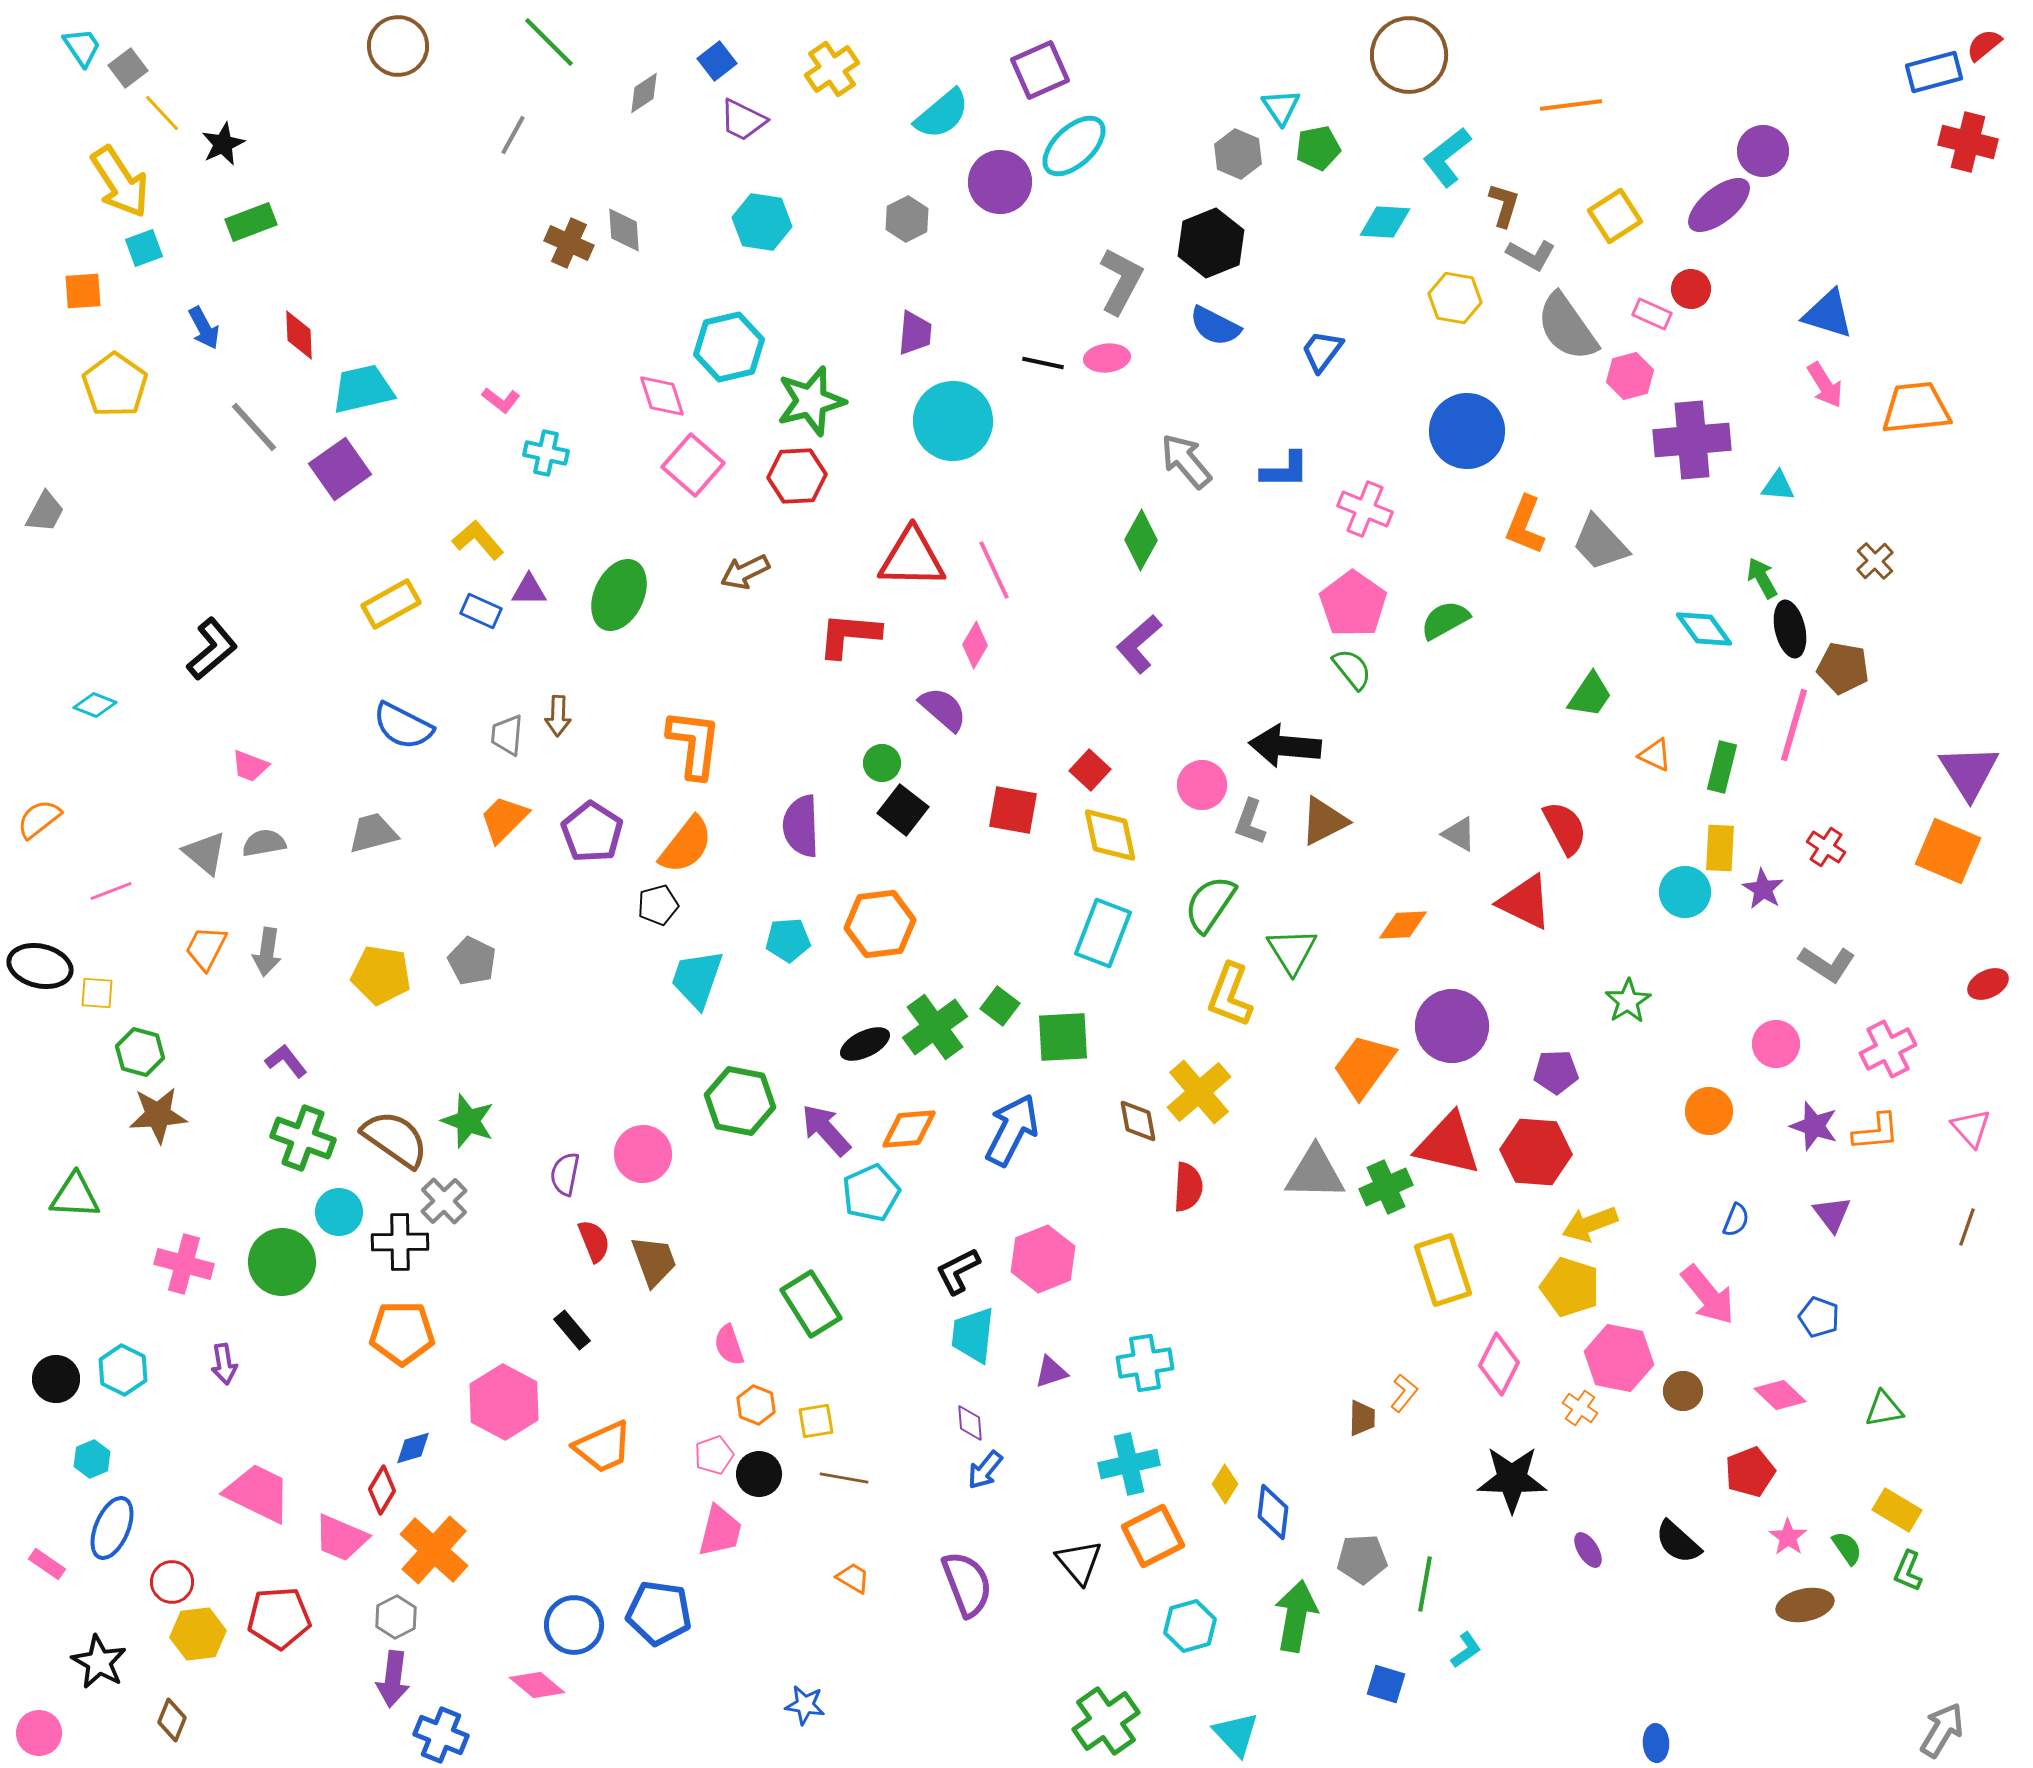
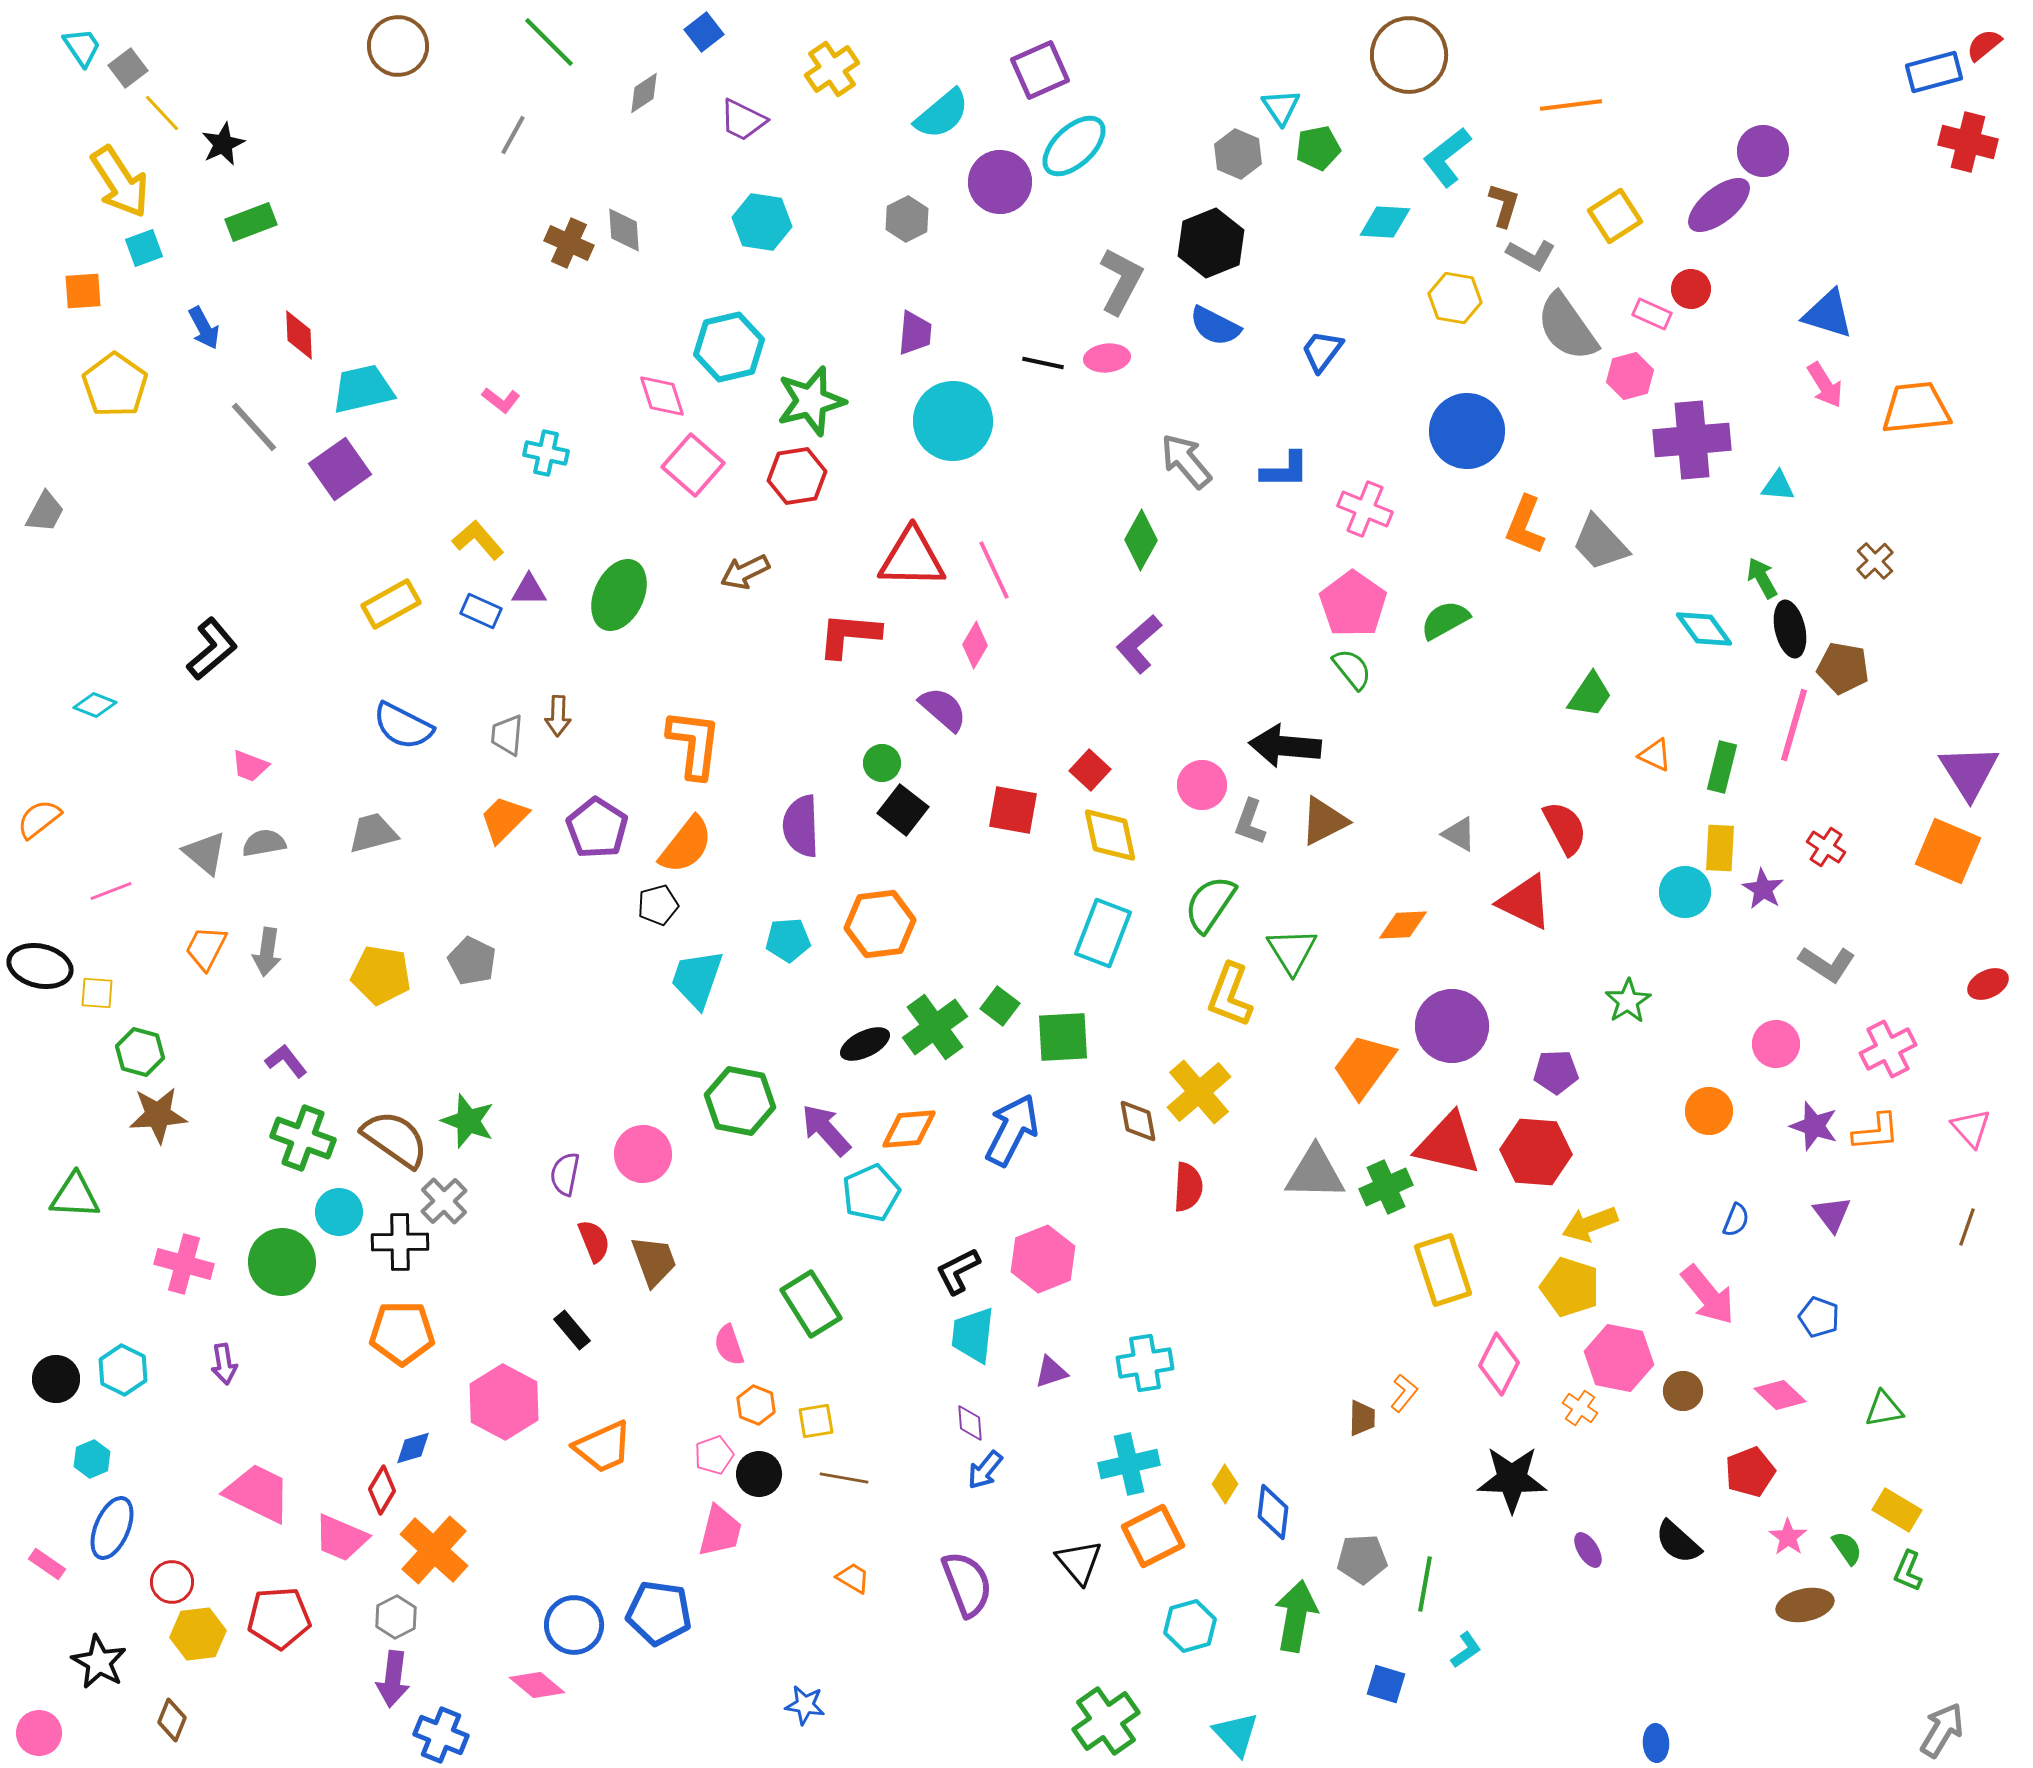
blue square at (717, 61): moved 13 px left, 29 px up
red hexagon at (797, 476): rotated 6 degrees counterclockwise
purple pentagon at (592, 832): moved 5 px right, 4 px up
